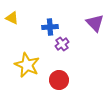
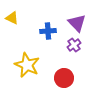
purple triangle: moved 18 px left
blue cross: moved 2 px left, 4 px down
purple cross: moved 12 px right, 1 px down
red circle: moved 5 px right, 2 px up
